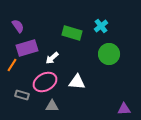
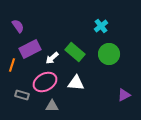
green rectangle: moved 3 px right, 19 px down; rotated 24 degrees clockwise
purple rectangle: moved 3 px right, 1 px down; rotated 10 degrees counterclockwise
orange line: rotated 16 degrees counterclockwise
white triangle: moved 1 px left, 1 px down
purple triangle: moved 14 px up; rotated 24 degrees counterclockwise
